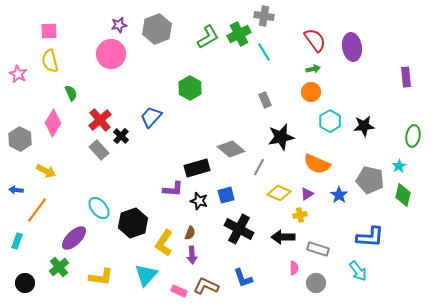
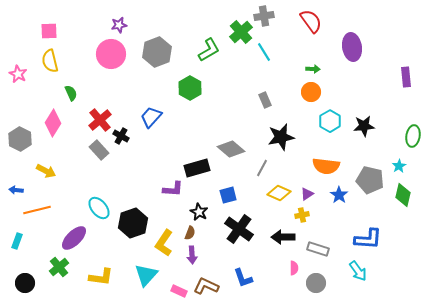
gray cross at (264, 16): rotated 18 degrees counterclockwise
gray hexagon at (157, 29): moved 23 px down
green cross at (239, 34): moved 2 px right, 2 px up; rotated 15 degrees counterclockwise
green L-shape at (208, 37): moved 1 px right, 13 px down
red semicircle at (315, 40): moved 4 px left, 19 px up
green arrow at (313, 69): rotated 16 degrees clockwise
black cross at (121, 136): rotated 14 degrees counterclockwise
orange semicircle at (317, 164): moved 9 px right, 2 px down; rotated 16 degrees counterclockwise
gray line at (259, 167): moved 3 px right, 1 px down
blue square at (226, 195): moved 2 px right
black star at (199, 201): moved 11 px down; rotated 12 degrees clockwise
orange line at (37, 210): rotated 40 degrees clockwise
yellow cross at (300, 215): moved 2 px right
black cross at (239, 229): rotated 8 degrees clockwise
blue L-shape at (370, 237): moved 2 px left, 2 px down
